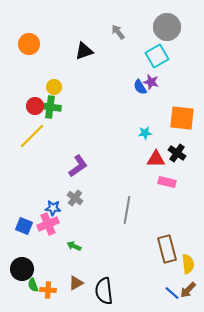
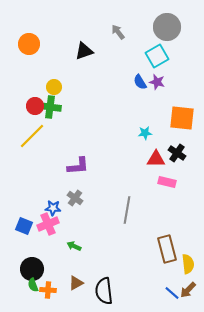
purple star: moved 6 px right
blue semicircle: moved 5 px up
purple L-shape: rotated 30 degrees clockwise
black circle: moved 10 px right
